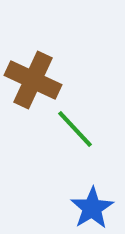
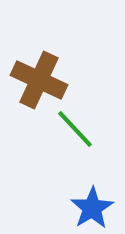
brown cross: moved 6 px right
